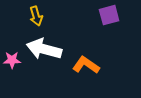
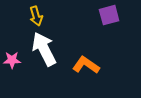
white arrow: rotated 48 degrees clockwise
